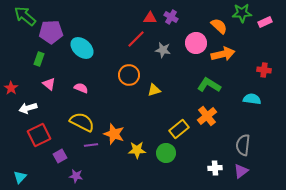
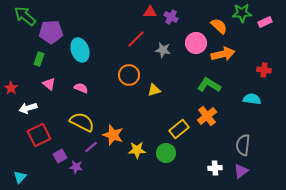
red triangle: moved 6 px up
cyan ellipse: moved 2 px left, 2 px down; rotated 30 degrees clockwise
orange star: moved 1 px left, 1 px down
purple line: moved 2 px down; rotated 32 degrees counterclockwise
purple star: moved 9 px up
